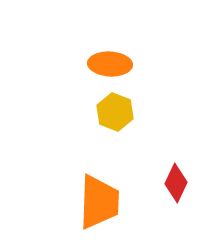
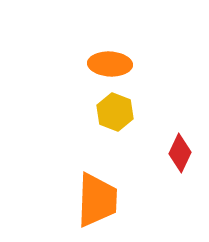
red diamond: moved 4 px right, 30 px up
orange trapezoid: moved 2 px left, 2 px up
